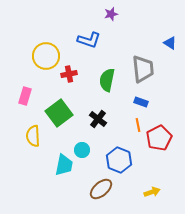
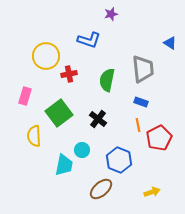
yellow semicircle: moved 1 px right
